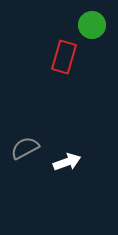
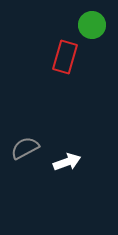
red rectangle: moved 1 px right
